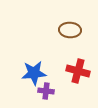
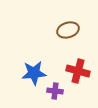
brown ellipse: moved 2 px left; rotated 20 degrees counterclockwise
purple cross: moved 9 px right
